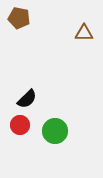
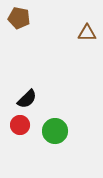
brown triangle: moved 3 px right
